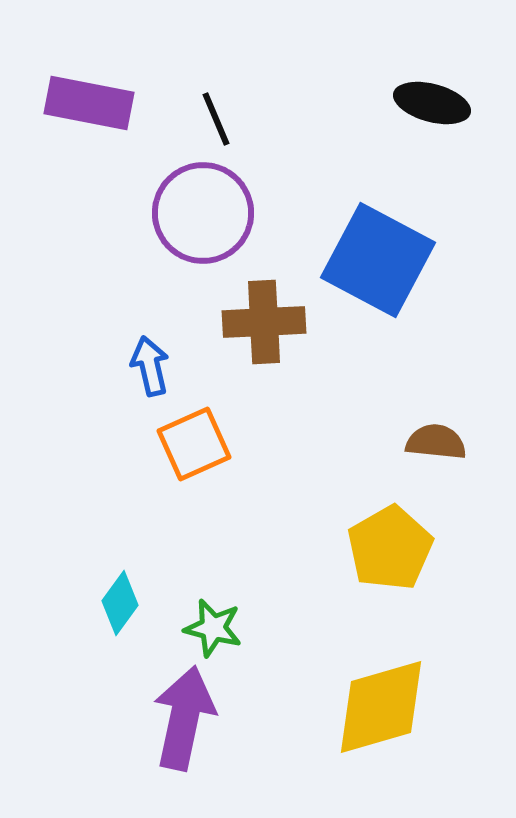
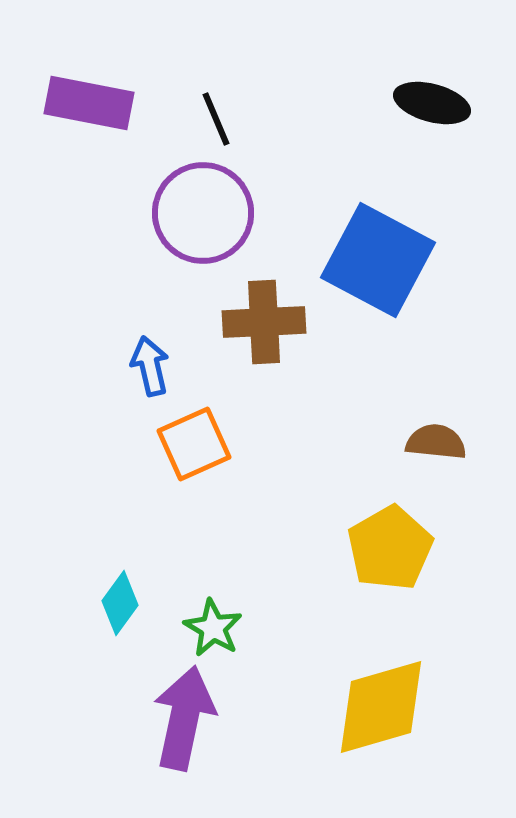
green star: rotated 16 degrees clockwise
